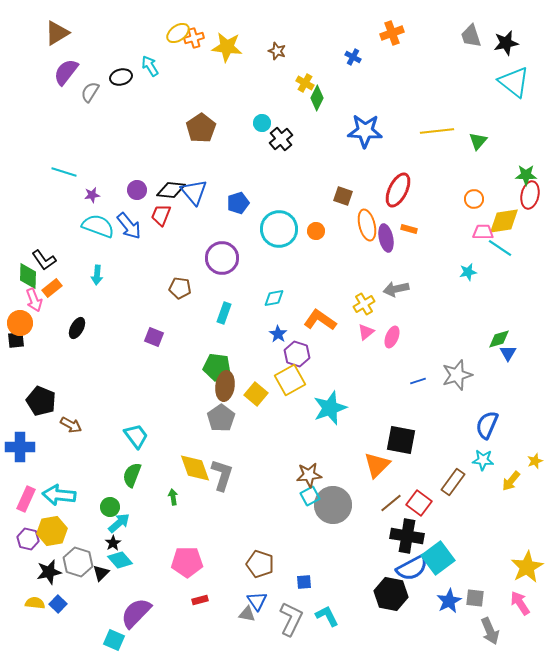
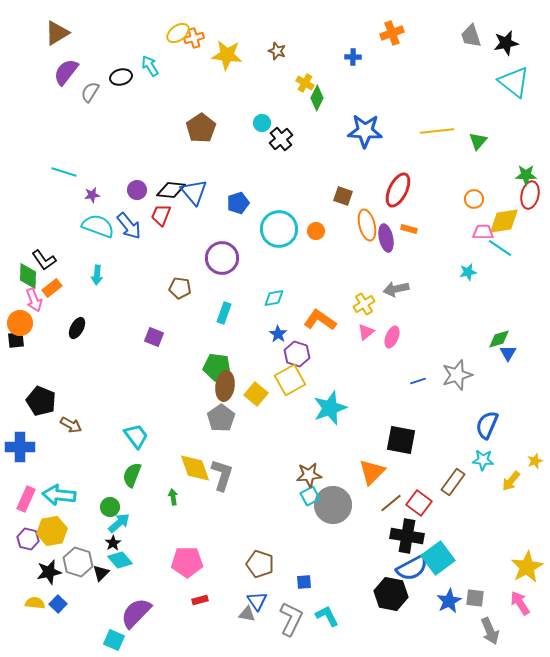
yellow star at (227, 47): moved 8 px down
blue cross at (353, 57): rotated 28 degrees counterclockwise
orange triangle at (377, 465): moved 5 px left, 7 px down
